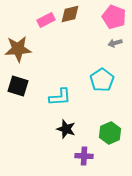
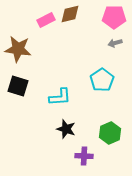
pink pentagon: rotated 20 degrees counterclockwise
brown star: rotated 12 degrees clockwise
